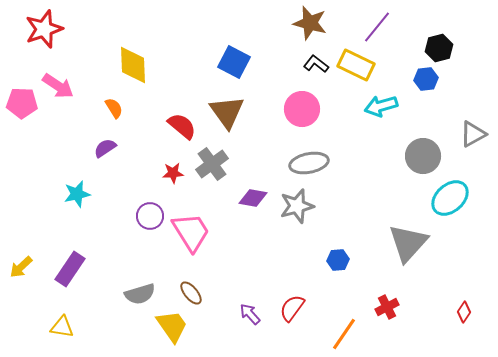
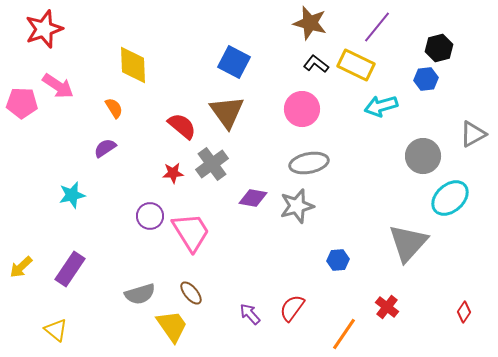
cyan star at (77, 194): moved 5 px left, 1 px down
red cross at (387, 307): rotated 25 degrees counterclockwise
yellow triangle at (62, 327): moved 6 px left, 3 px down; rotated 30 degrees clockwise
